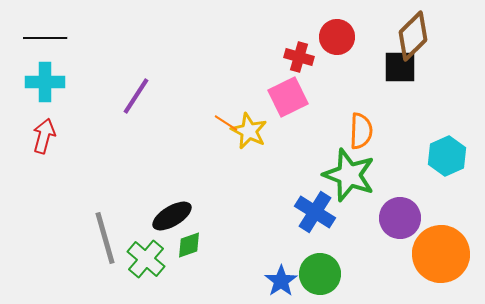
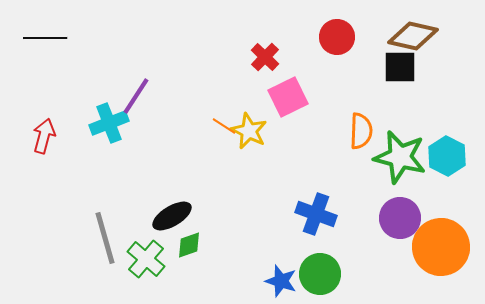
brown diamond: rotated 57 degrees clockwise
red cross: moved 34 px left; rotated 28 degrees clockwise
cyan cross: moved 64 px right, 41 px down; rotated 21 degrees counterclockwise
orange line: moved 2 px left, 3 px down
cyan hexagon: rotated 9 degrees counterclockwise
green star: moved 51 px right, 18 px up; rotated 6 degrees counterclockwise
blue cross: moved 1 px right, 2 px down; rotated 12 degrees counterclockwise
orange circle: moved 7 px up
blue star: rotated 20 degrees counterclockwise
